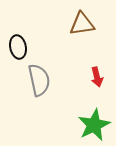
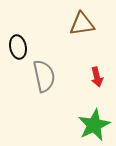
gray semicircle: moved 5 px right, 4 px up
